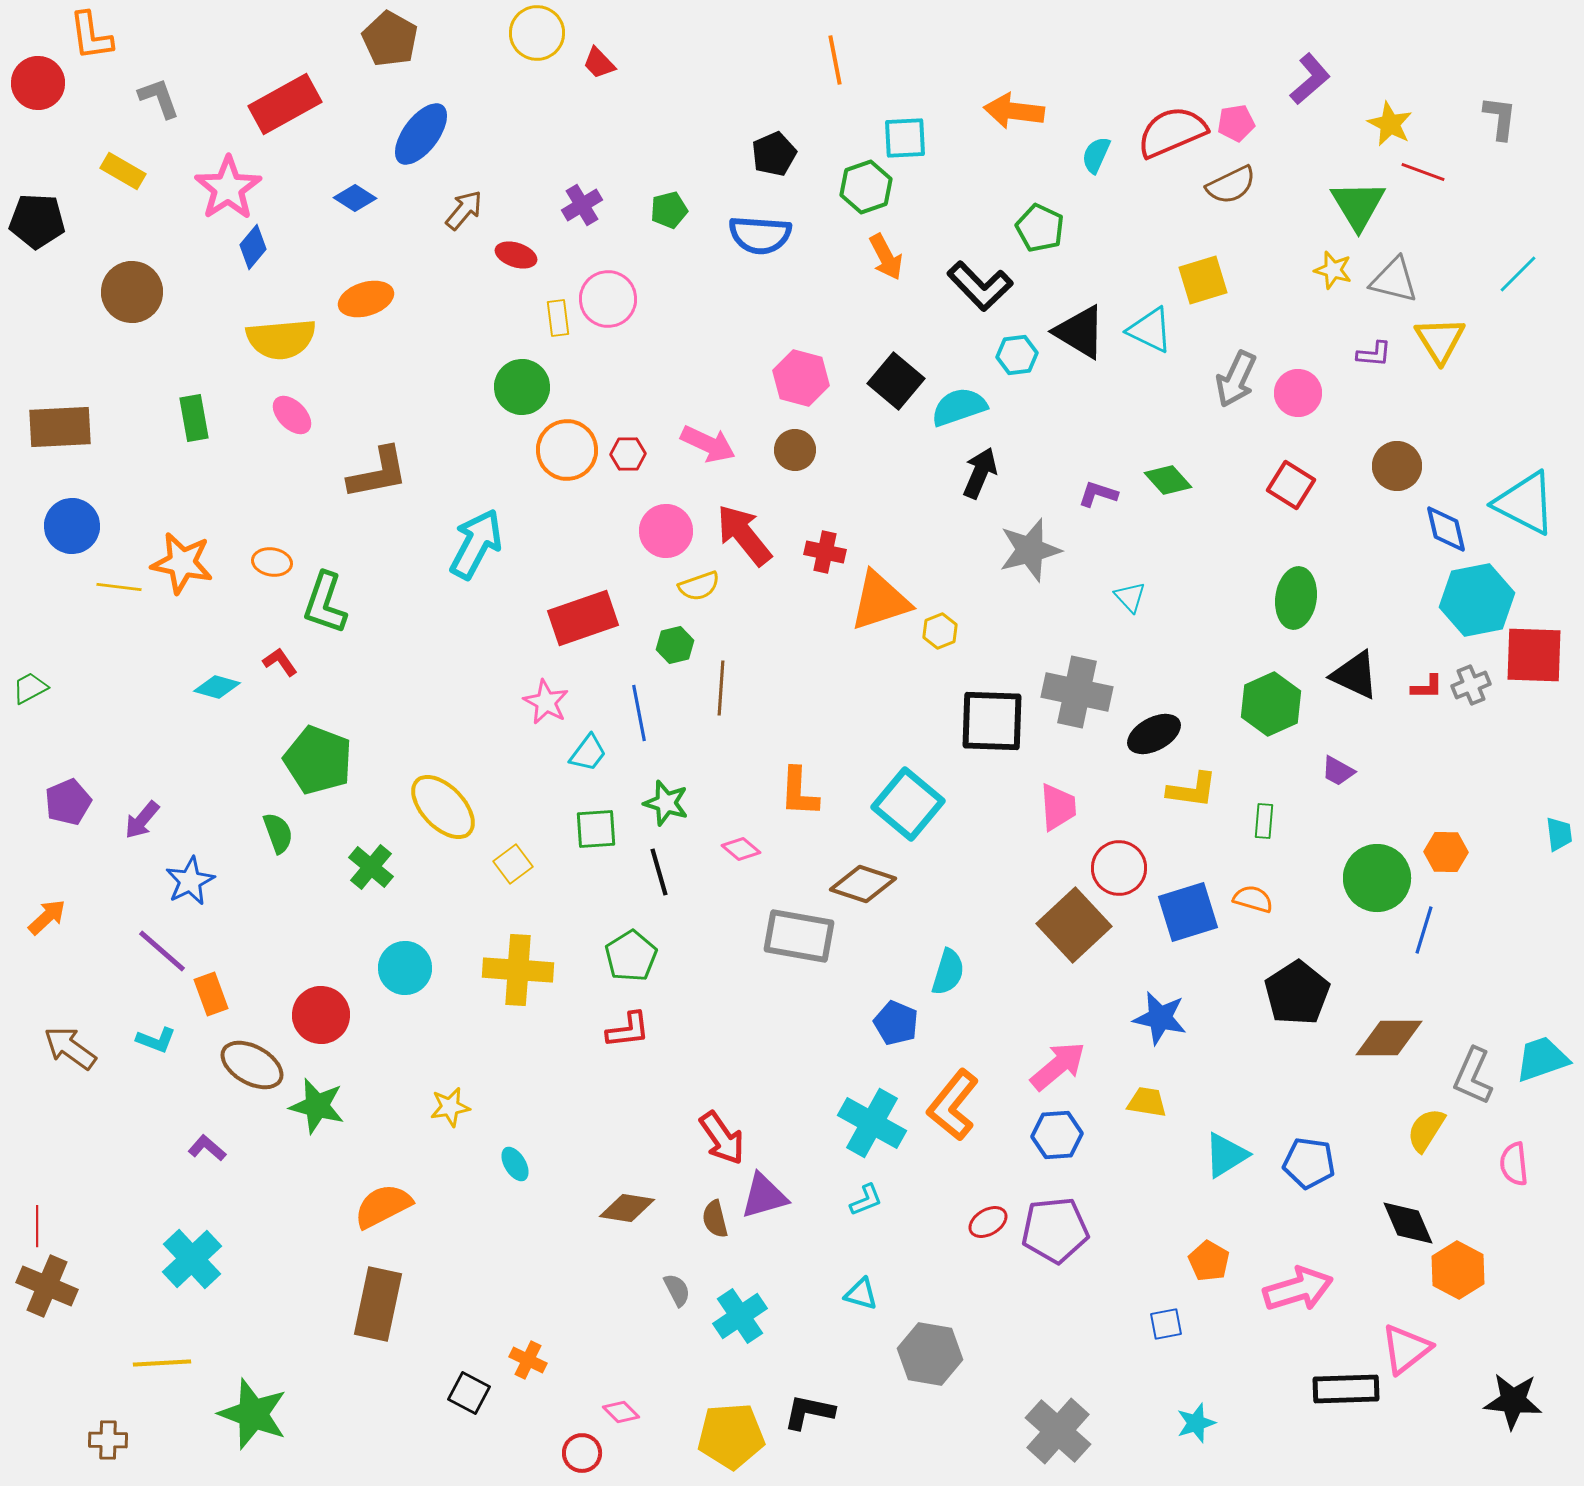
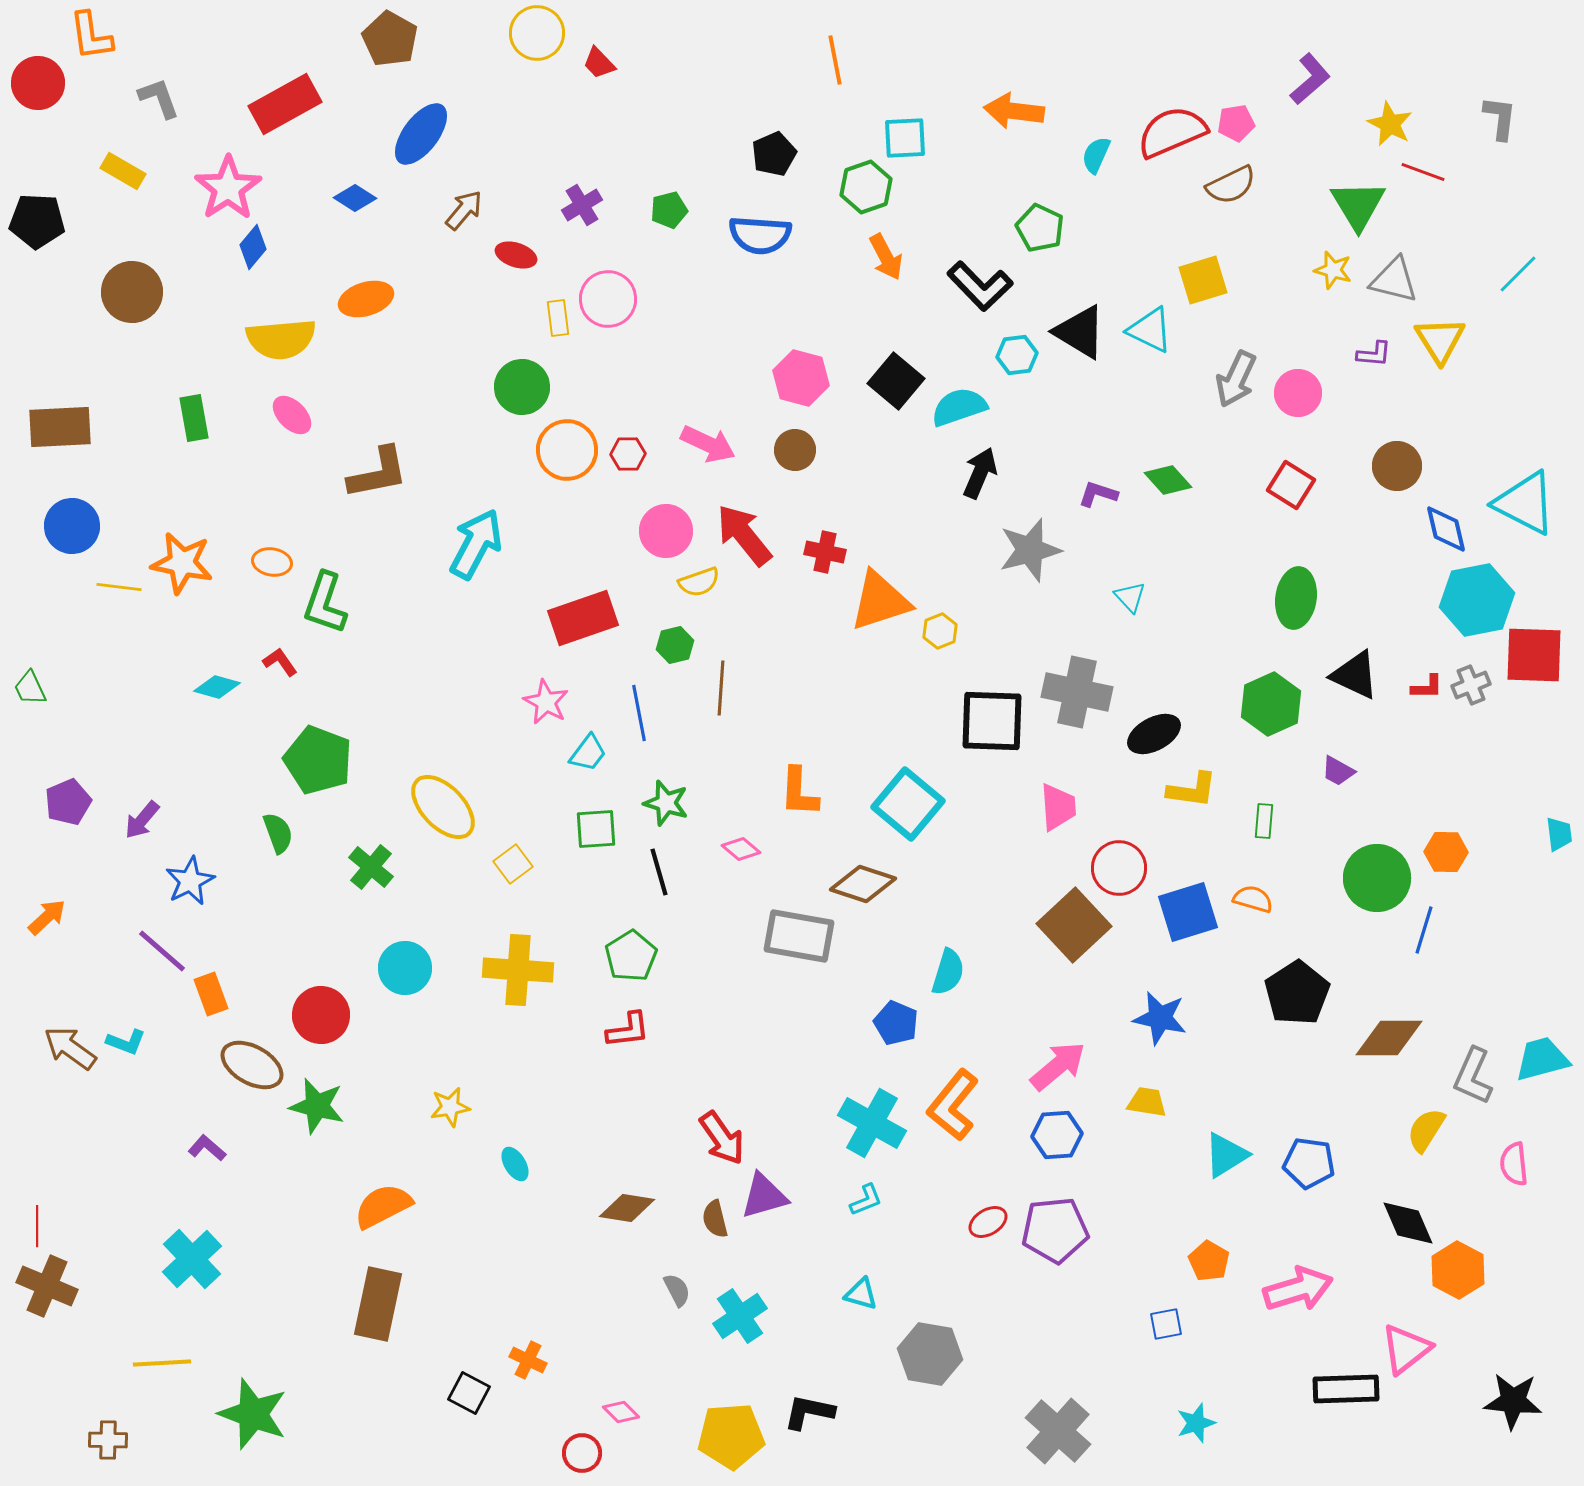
yellow semicircle at (699, 586): moved 4 px up
green trapezoid at (30, 688): rotated 87 degrees counterclockwise
cyan L-shape at (156, 1040): moved 30 px left, 2 px down
cyan trapezoid at (1542, 1059): rotated 4 degrees clockwise
